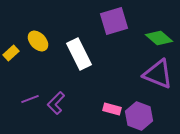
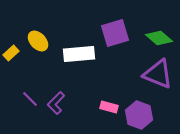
purple square: moved 1 px right, 12 px down
white rectangle: rotated 68 degrees counterclockwise
purple line: rotated 66 degrees clockwise
pink rectangle: moved 3 px left, 2 px up
purple hexagon: moved 1 px up
